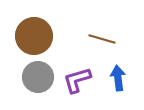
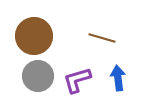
brown line: moved 1 px up
gray circle: moved 1 px up
